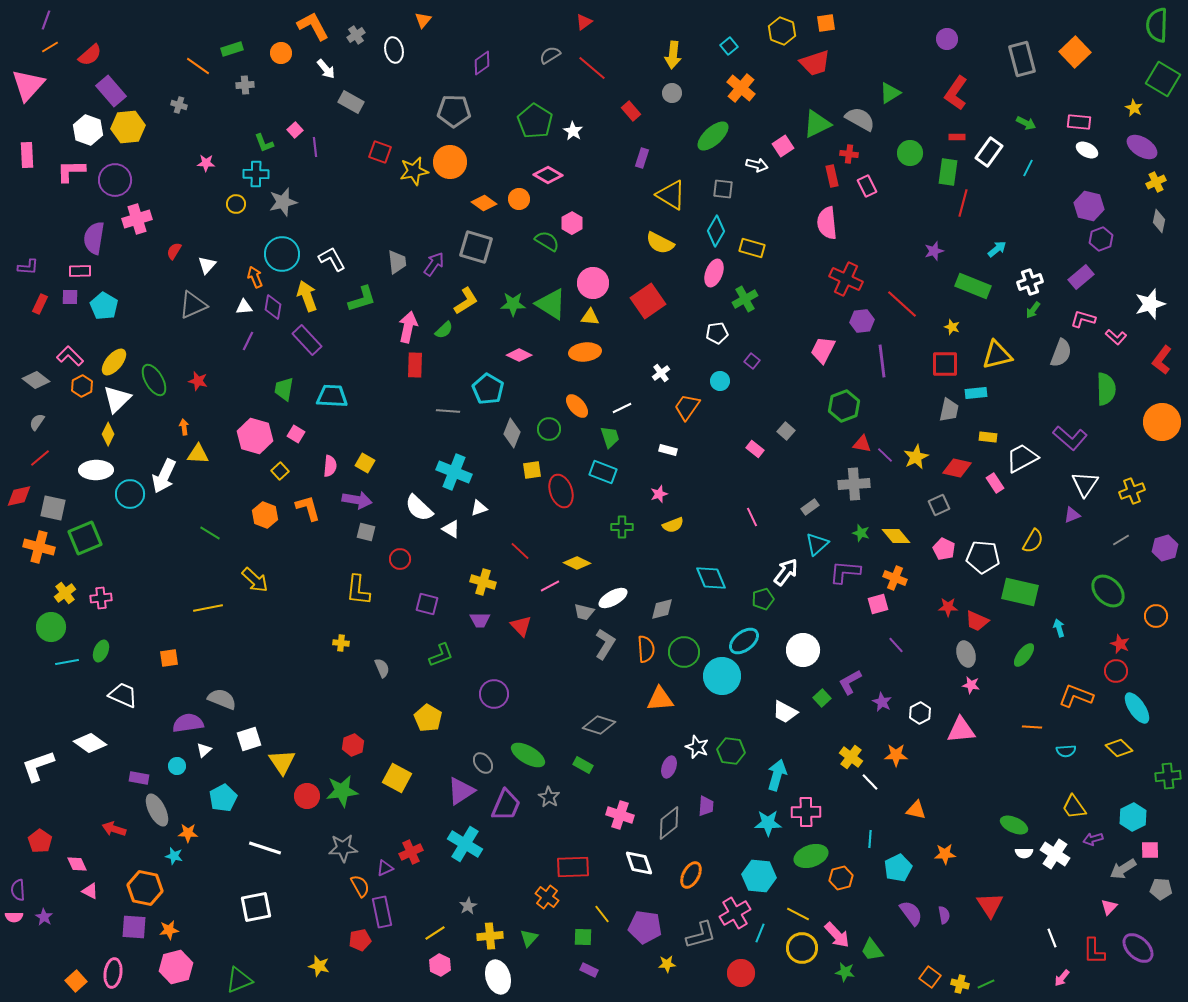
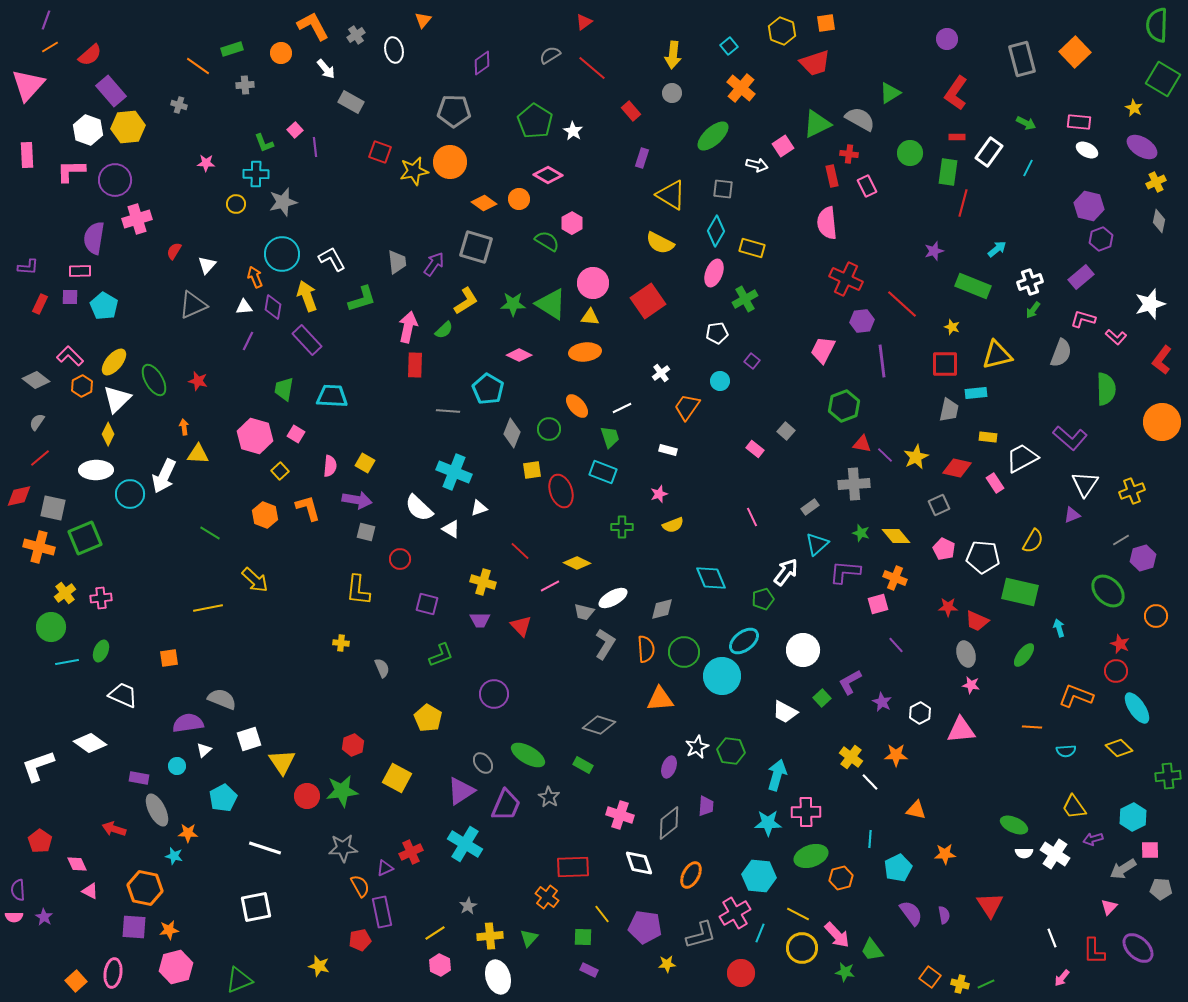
purple hexagon at (1165, 548): moved 22 px left, 10 px down
white star at (697, 747): rotated 25 degrees clockwise
